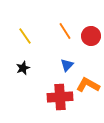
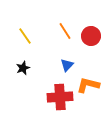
orange L-shape: rotated 15 degrees counterclockwise
